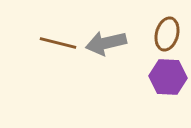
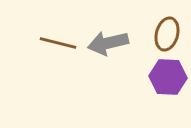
gray arrow: moved 2 px right
